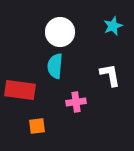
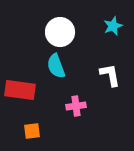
cyan semicircle: moved 1 px right; rotated 25 degrees counterclockwise
pink cross: moved 4 px down
orange square: moved 5 px left, 5 px down
